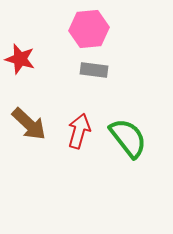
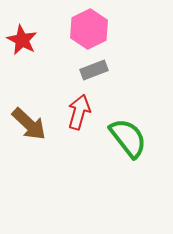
pink hexagon: rotated 21 degrees counterclockwise
red star: moved 2 px right, 19 px up; rotated 12 degrees clockwise
gray rectangle: rotated 28 degrees counterclockwise
red arrow: moved 19 px up
